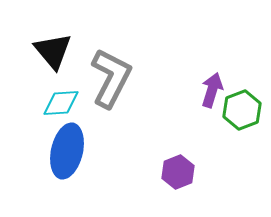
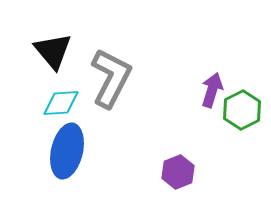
green hexagon: rotated 6 degrees counterclockwise
